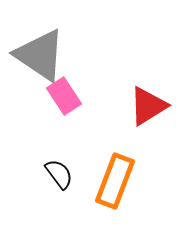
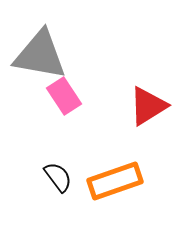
gray triangle: rotated 24 degrees counterclockwise
black semicircle: moved 1 px left, 3 px down
orange rectangle: rotated 50 degrees clockwise
